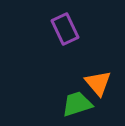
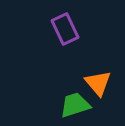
green trapezoid: moved 2 px left, 1 px down
